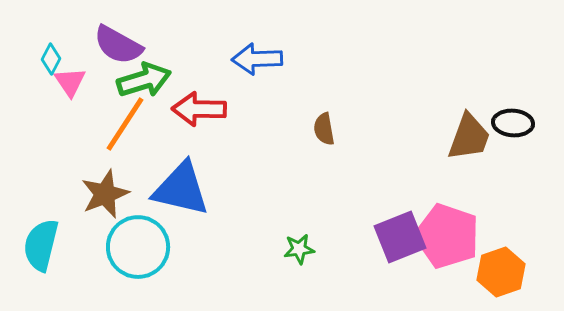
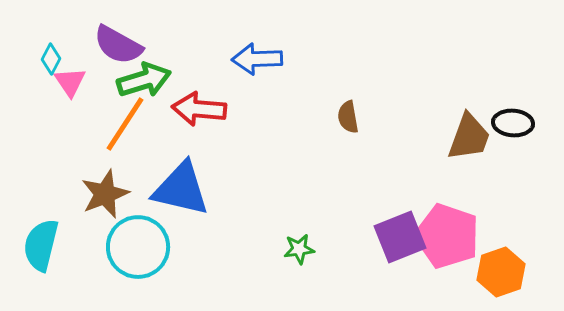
red arrow: rotated 4 degrees clockwise
brown semicircle: moved 24 px right, 12 px up
